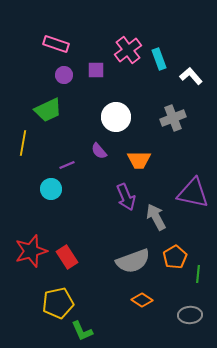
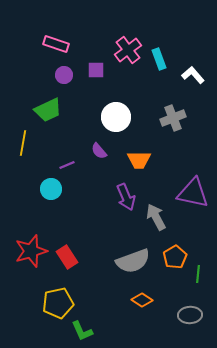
white L-shape: moved 2 px right, 1 px up
